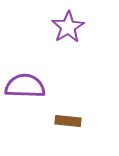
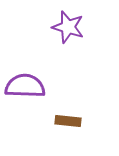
purple star: rotated 24 degrees counterclockwise
